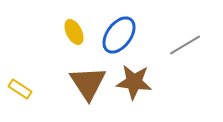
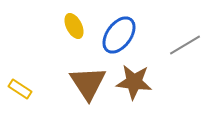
yellow ellipse: moved 6 px up
